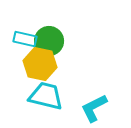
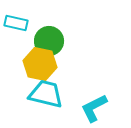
cyan rectangle: moved 9 px left, 16 px up
cyan trapezoid: moved 2 px up
